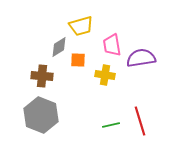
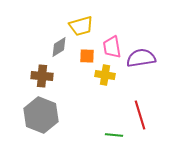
pink trapezoid: moved 2 px down
orange square: moved 9 px right, 4 px up
red line: moved 6 px up
green line: moved 3 px right, 10 px down; rotated 18 degrees clockwise
